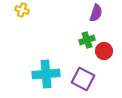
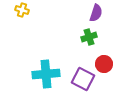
green cross: moved 2 px right, 3 px up
red circle: moved 13 px down
